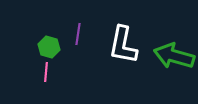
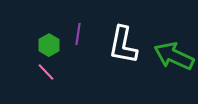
green hexagon: moved 2 px up; rotated 15 degrees clockwise
green arrow: rotated 9 degrees clockwise
pink line: rotated 48 degrees counterclockwise
